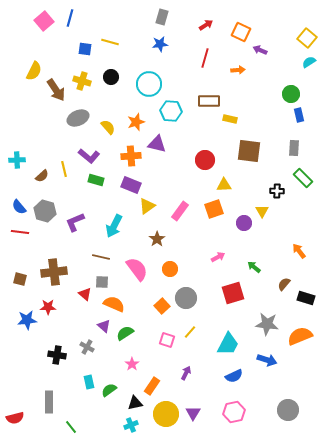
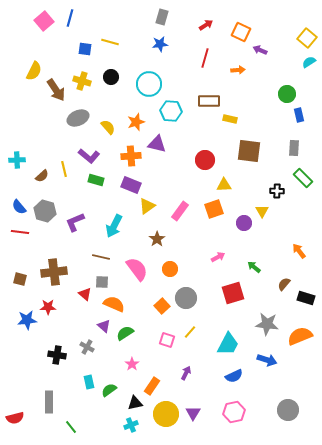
green circle at (291, 94): moved 4 px left
